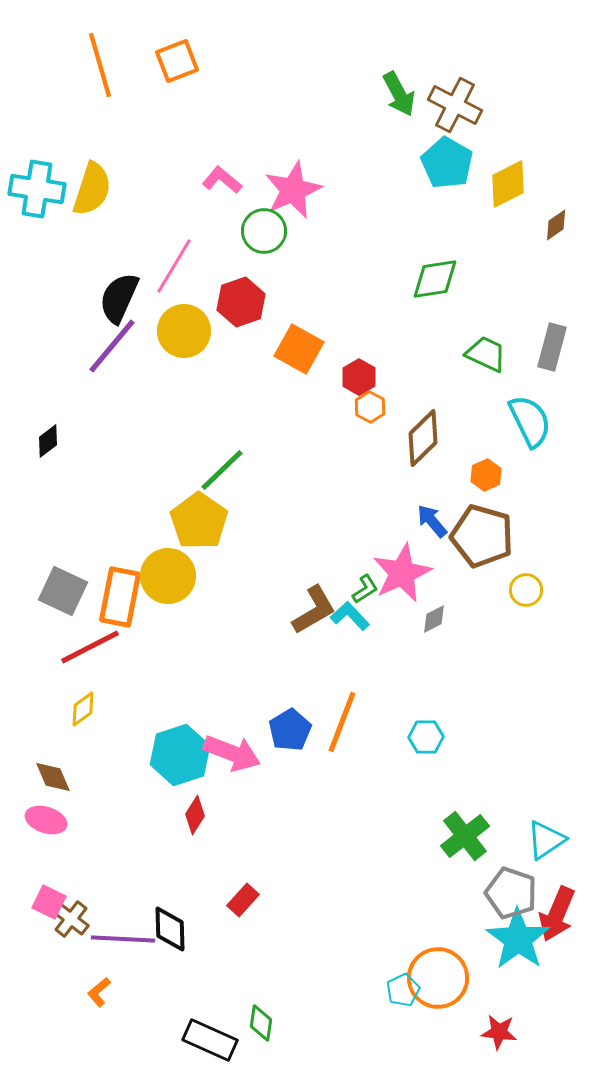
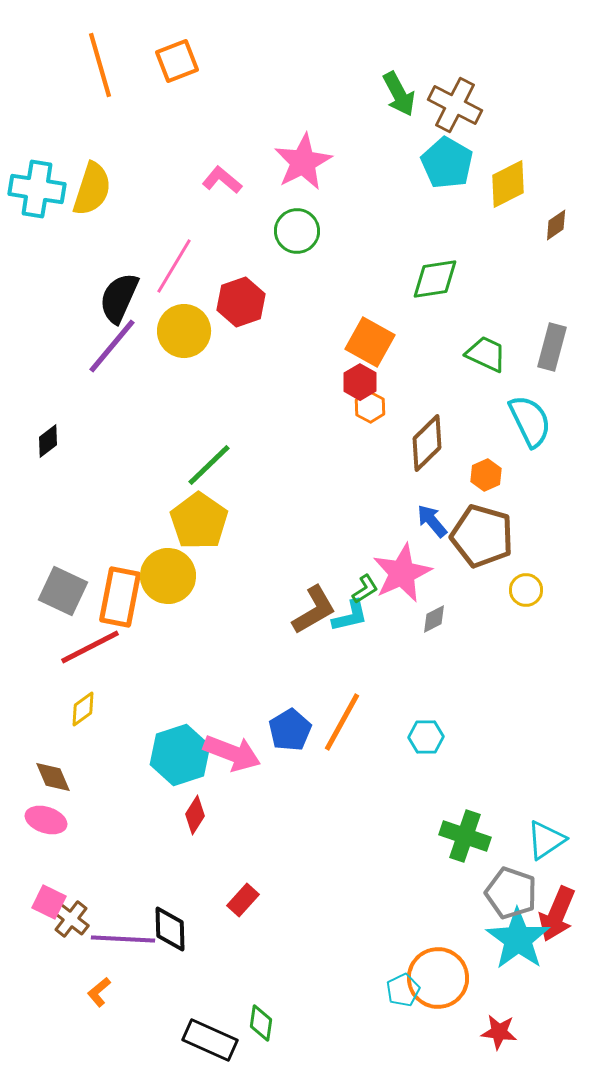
pink star at (293, 190): moved 10 px right, 28 px up; rotated 4 degrees counterclockwise
green circle at (264, 231): moved 33 px right
orange square at (299, 349): moved 71 px right, 7 px up
red hexagon at (359, 377): moved 1 px right, 5 px down
brown diamond at (423, 438): moved 4 px right, 5 px down
green line at (222, 470): moved 13 px left, 5 px up
cyan L-shape at (350, 616): rotated 120 degrees clockwise
orange line at (342, 722): rotated 8 degrees clockwise
green cross at (465, 836): rotated 33 degrees counterclockwise
